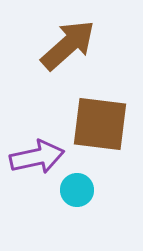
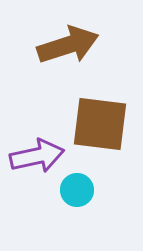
brown arrow: rotated 24 degrees clockwise
purple arrow: moved 1 px up
